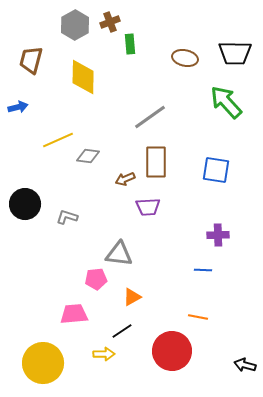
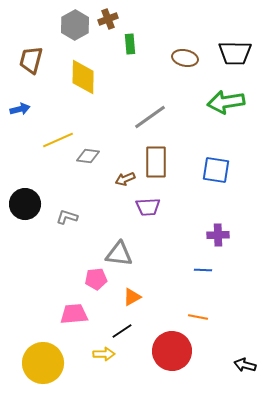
brown cross: moved 2 px left, 3 px up
green arrow: rotated 57 degrees counterclockwise
blue arrow: moved 2 px right, 2 px down
